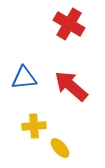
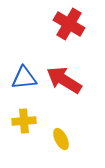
red arrow: moved 7 px left, 6 px up; rotated 9 degrees counterclockwise
yellow cross: moved 10 px left, 5 px up
yellow ellipse: moved 1 px right, 9 px up; rotated 15 degrees clockwise
